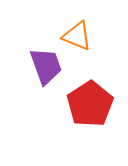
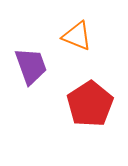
purple trapezoid: moved 15 px left
